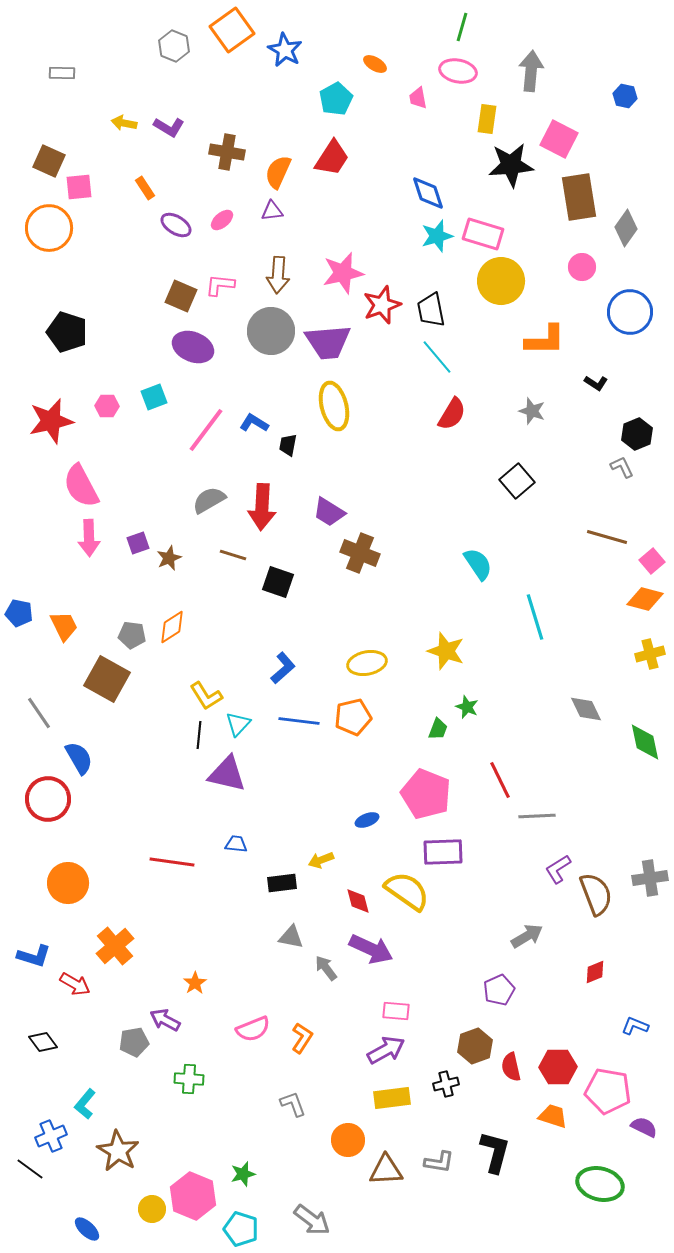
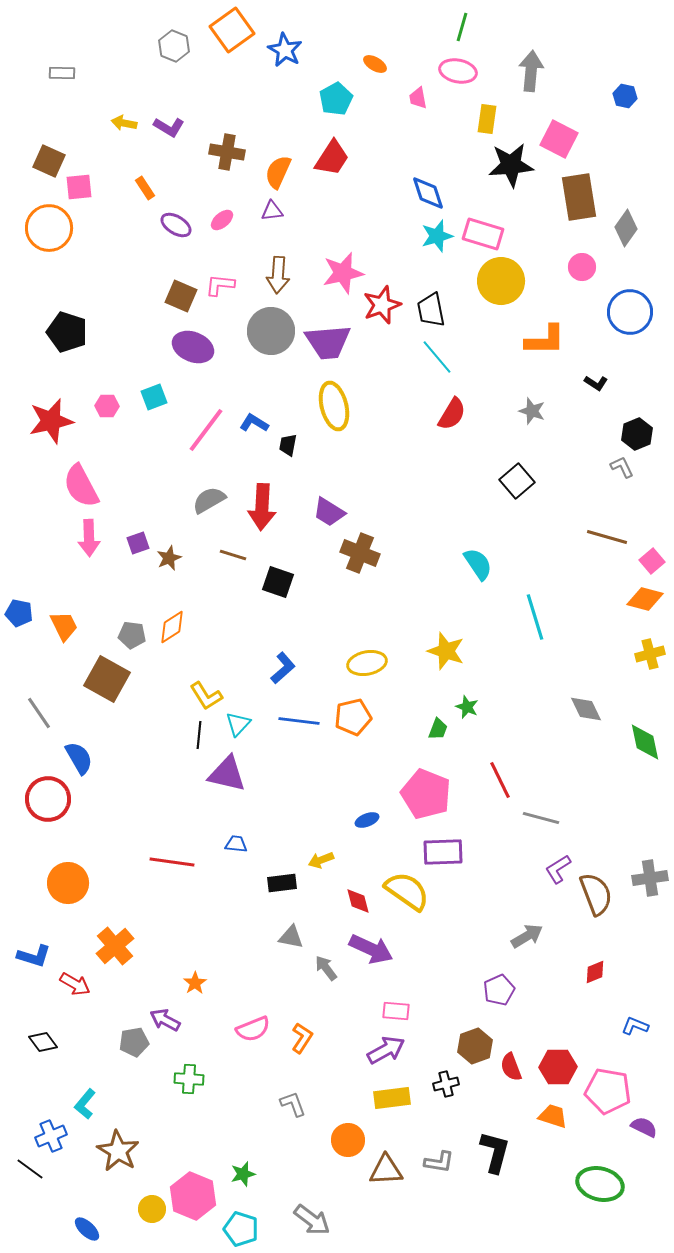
gray line at (537, 816): moved 4 px right, 2 px down; rotated 18 degrees clockwise
red semicircle at (511, 1067): rotated 8 degrees counterclockwise
